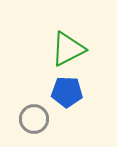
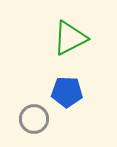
green triangle: moved 2 px right, 11 px up
